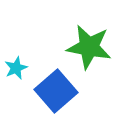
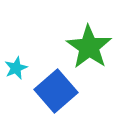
green star: rotated 24 degrees clockwise
